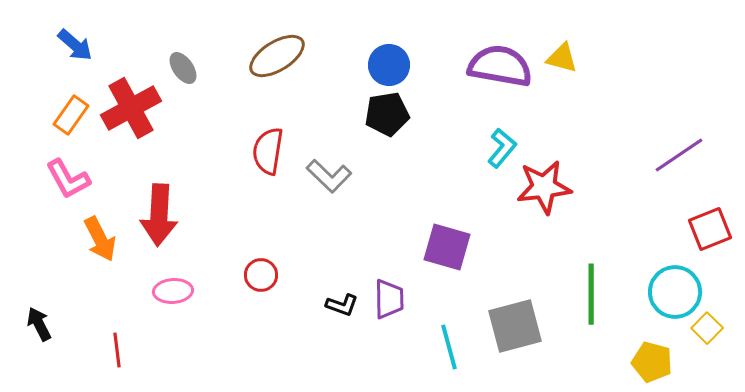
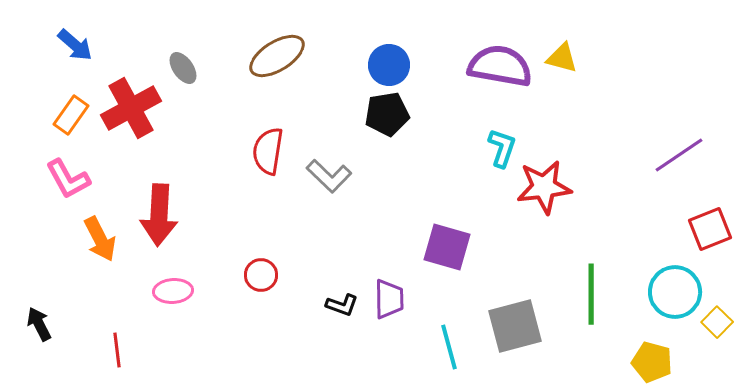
cyan L-shape: rotated 21 degrees counterclockwise
yellow square: moved 10 px right, 6 px up
